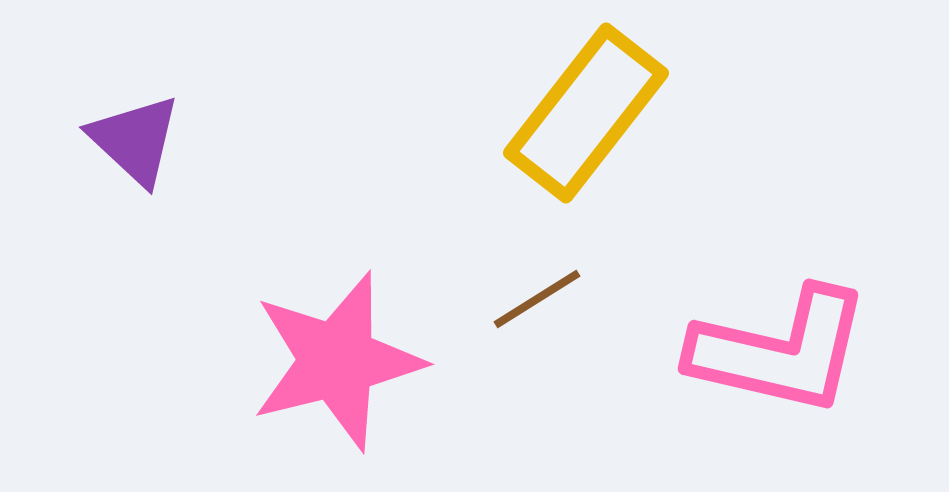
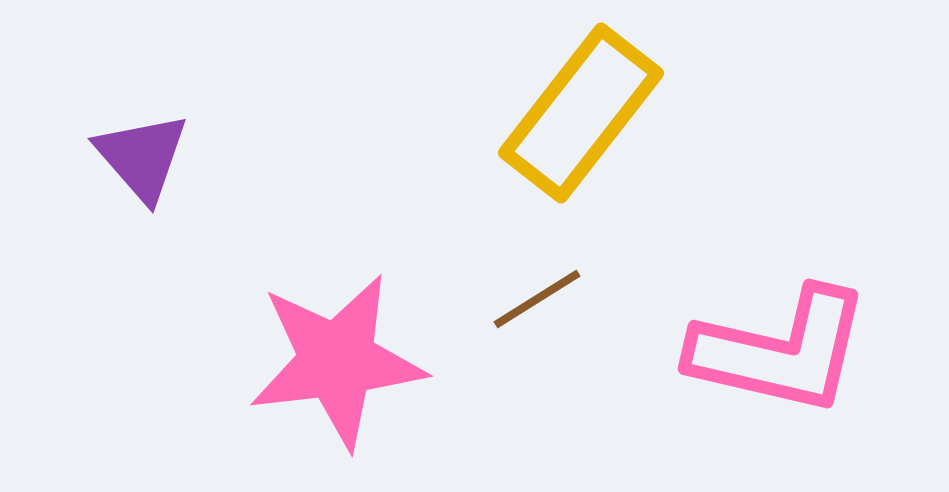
yellow rectangle: moved 5 px left
purple triangle: moved 7 px right, 17 px down; rotated 6 degrees clockwise
pink star: rotated 7 degrees clockwise
